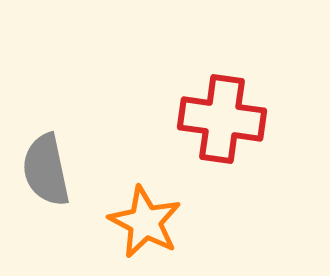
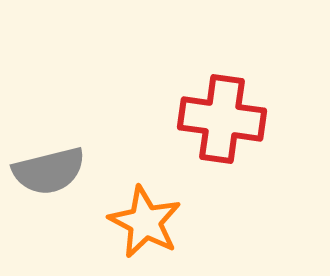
gray semicircle: moved 3 px right, 1 px down; rotated 92 degrees counterclockwise
